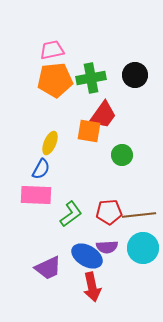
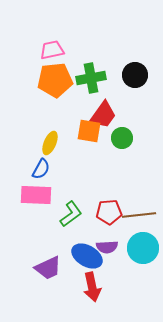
green circle: moved 17 px up
